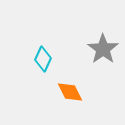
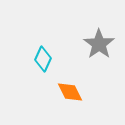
gray star: moved 4 px left, 5 px up
